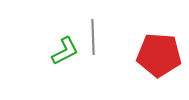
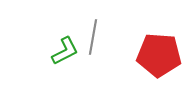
gray line: rotated 12 degrees clockwise
